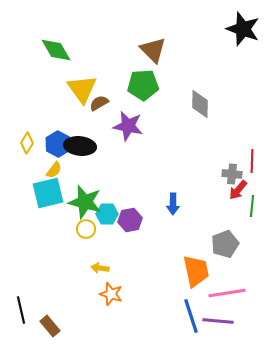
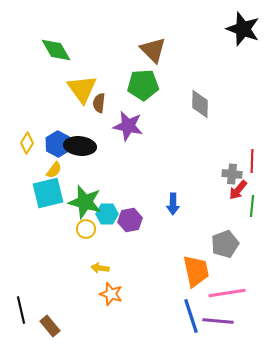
brown semicircle: rotated 54 degrees counterclockwise
